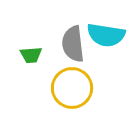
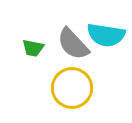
gray semicircle: rotated 36 degrees counterclockwise
green trapezoid: moved 2 px right, 7 px up; rotated 15 degrees clockwise
